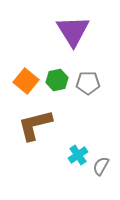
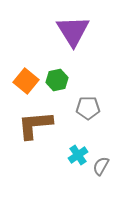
gray pentagon: moved 25 px down
brown L-shape: rotated 9 degrees clockwise
